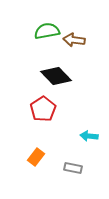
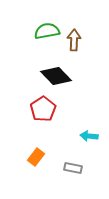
brown arrow: rotated 85 degrees clockwise
